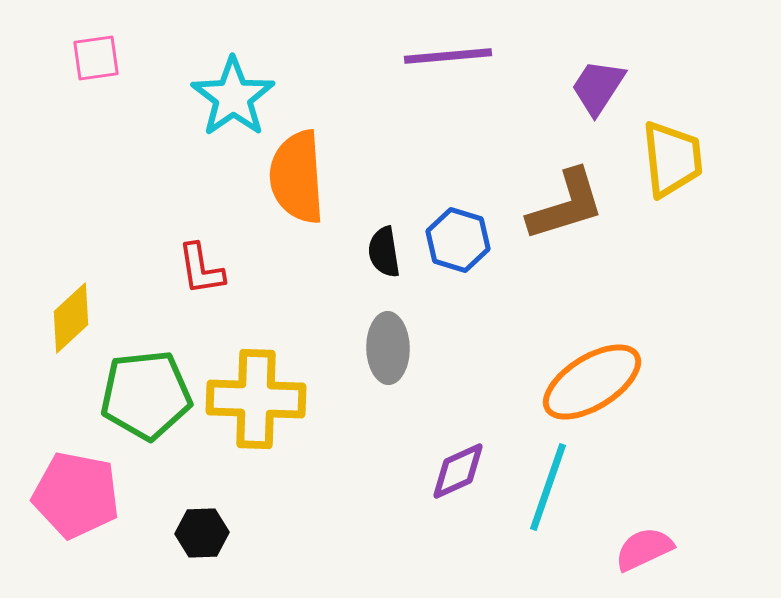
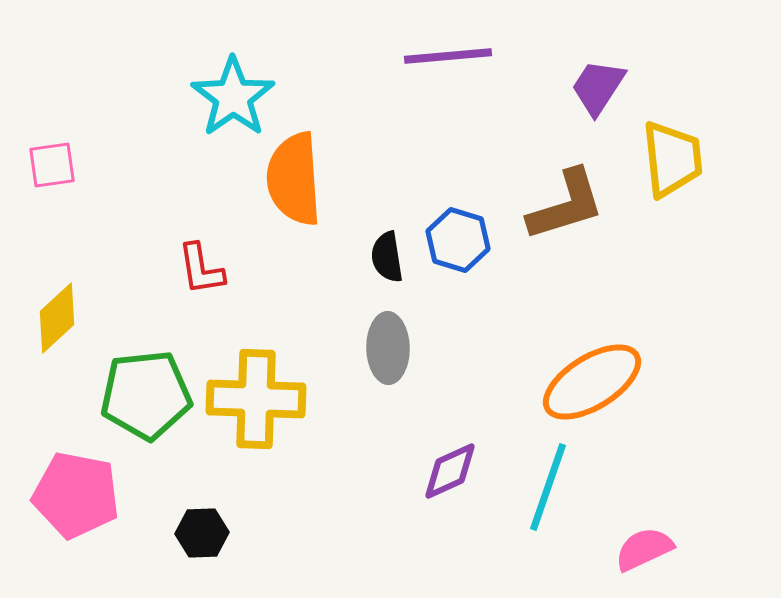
pink square: moved 44 px left, 107 px down
orange semicircle: moved 3 px left, 2 px down
black semicircle: moved 3 px right, 5 px down
yellow diamond: moved 14 px left
purple diamond: moved 8 px left
